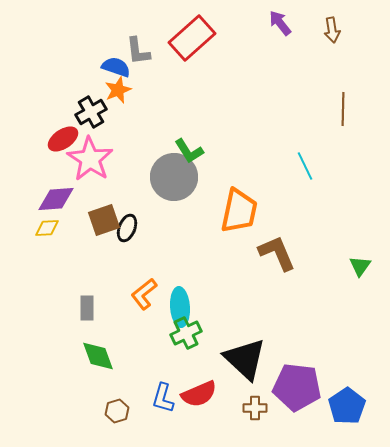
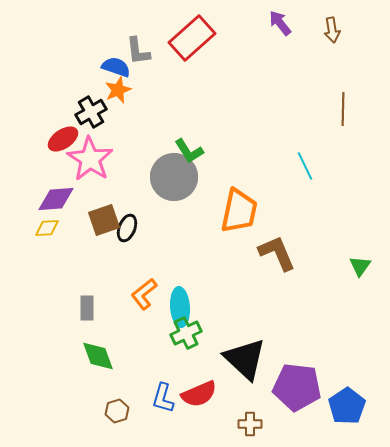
brown cross: moved 5 px left, 16 px down
